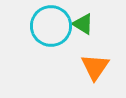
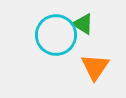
cyan circle: moved 5 px right, 9 px down
